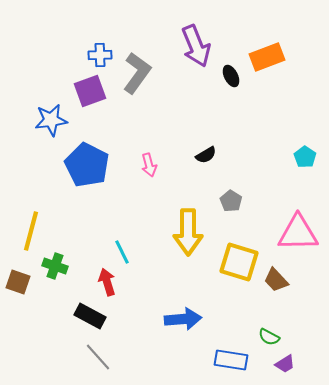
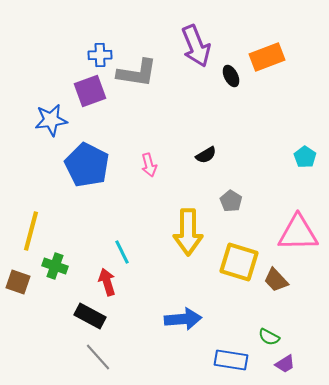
gray L-shape: rotated 63 degrees clockwise
